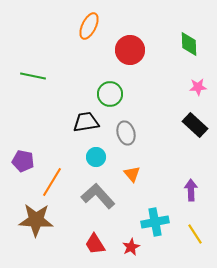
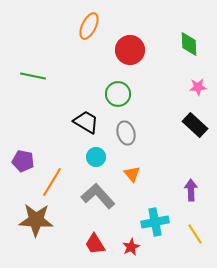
green circle: moved 8 px right
black trapezoid: rotated 40 degrees clockwise
